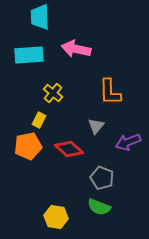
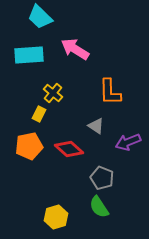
cyan trapezoid: rotated 44 degrees counterclockwise
pink arrow: moved 1 px left; rotated 20 degrees clockwise
yellow rectangle: moved 6 px up
gray triangle: rotated 36 degrees counterclockwise
orange pentagon: moved 1 px right
green semicircle: rotated 35 degrees clockwise
yellow hexagon: rotated 25 degrees counterclockwise
